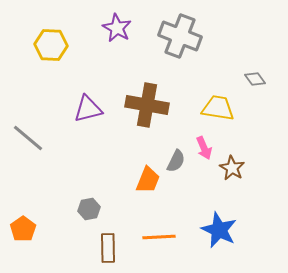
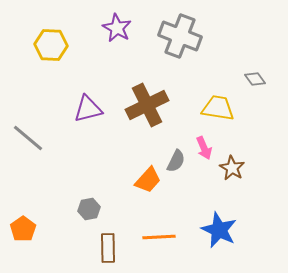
brown cross: rotated 36 degrees counterclockwise
orange trapezoid: rotated 20 degrees clockwise
